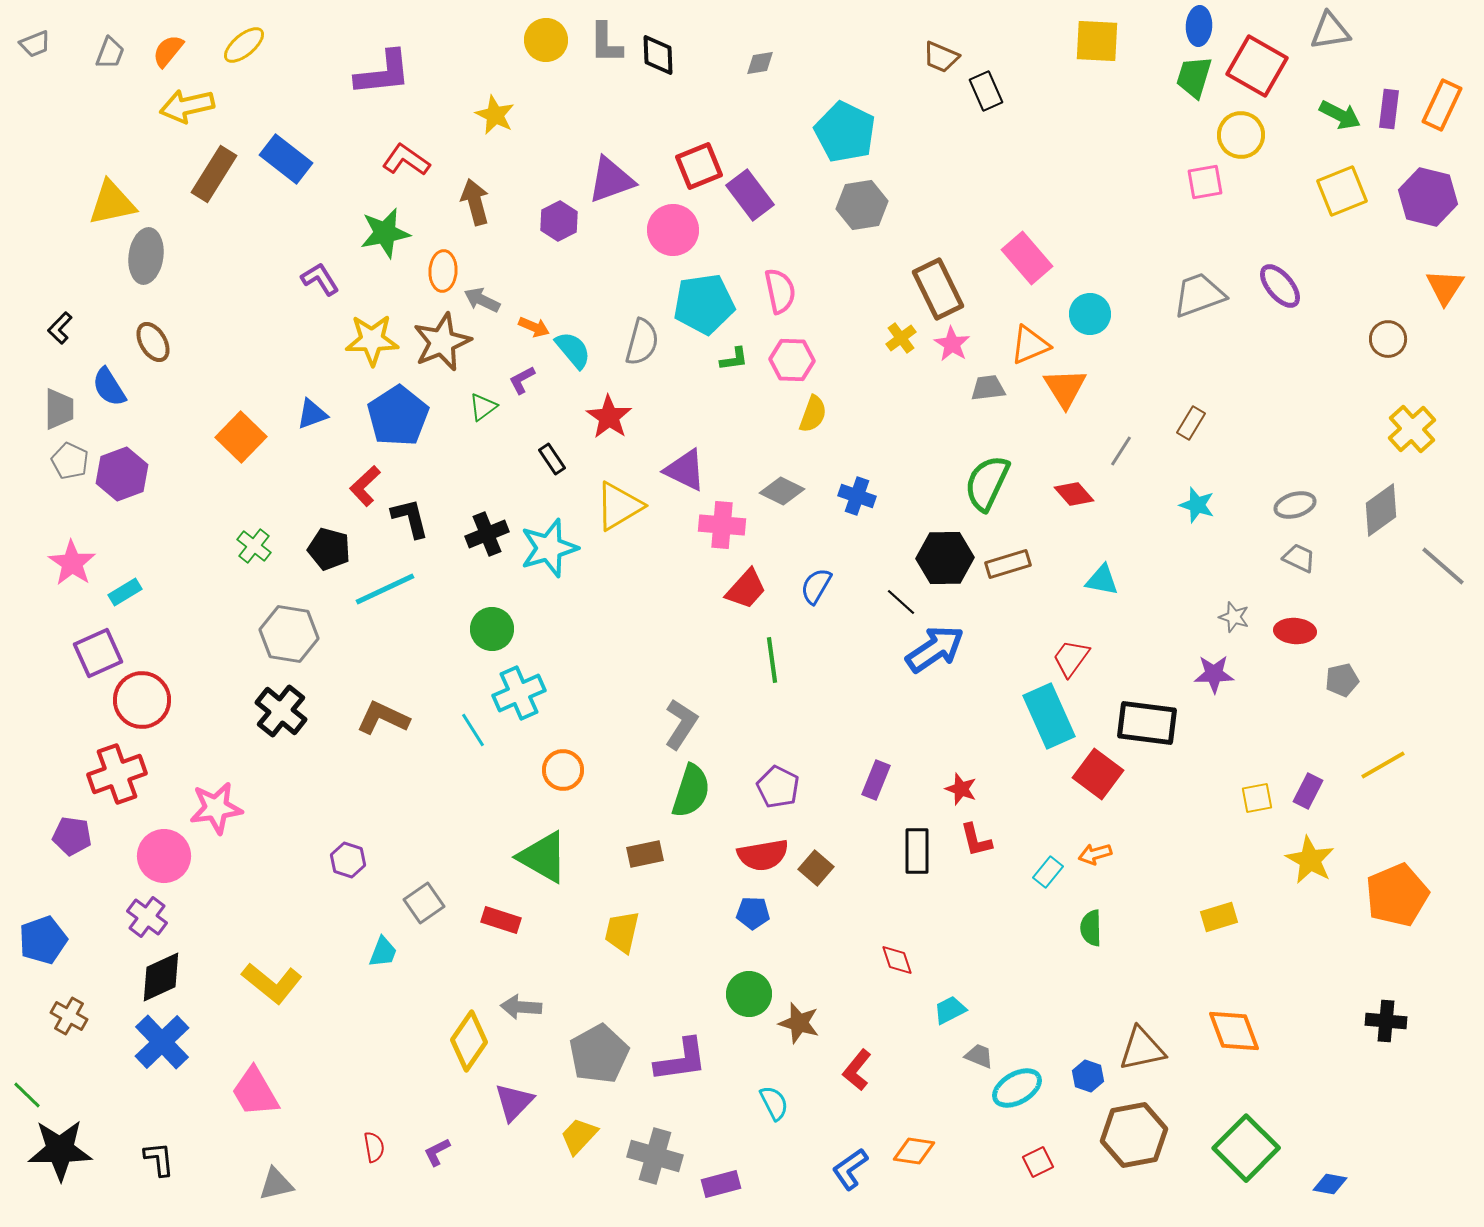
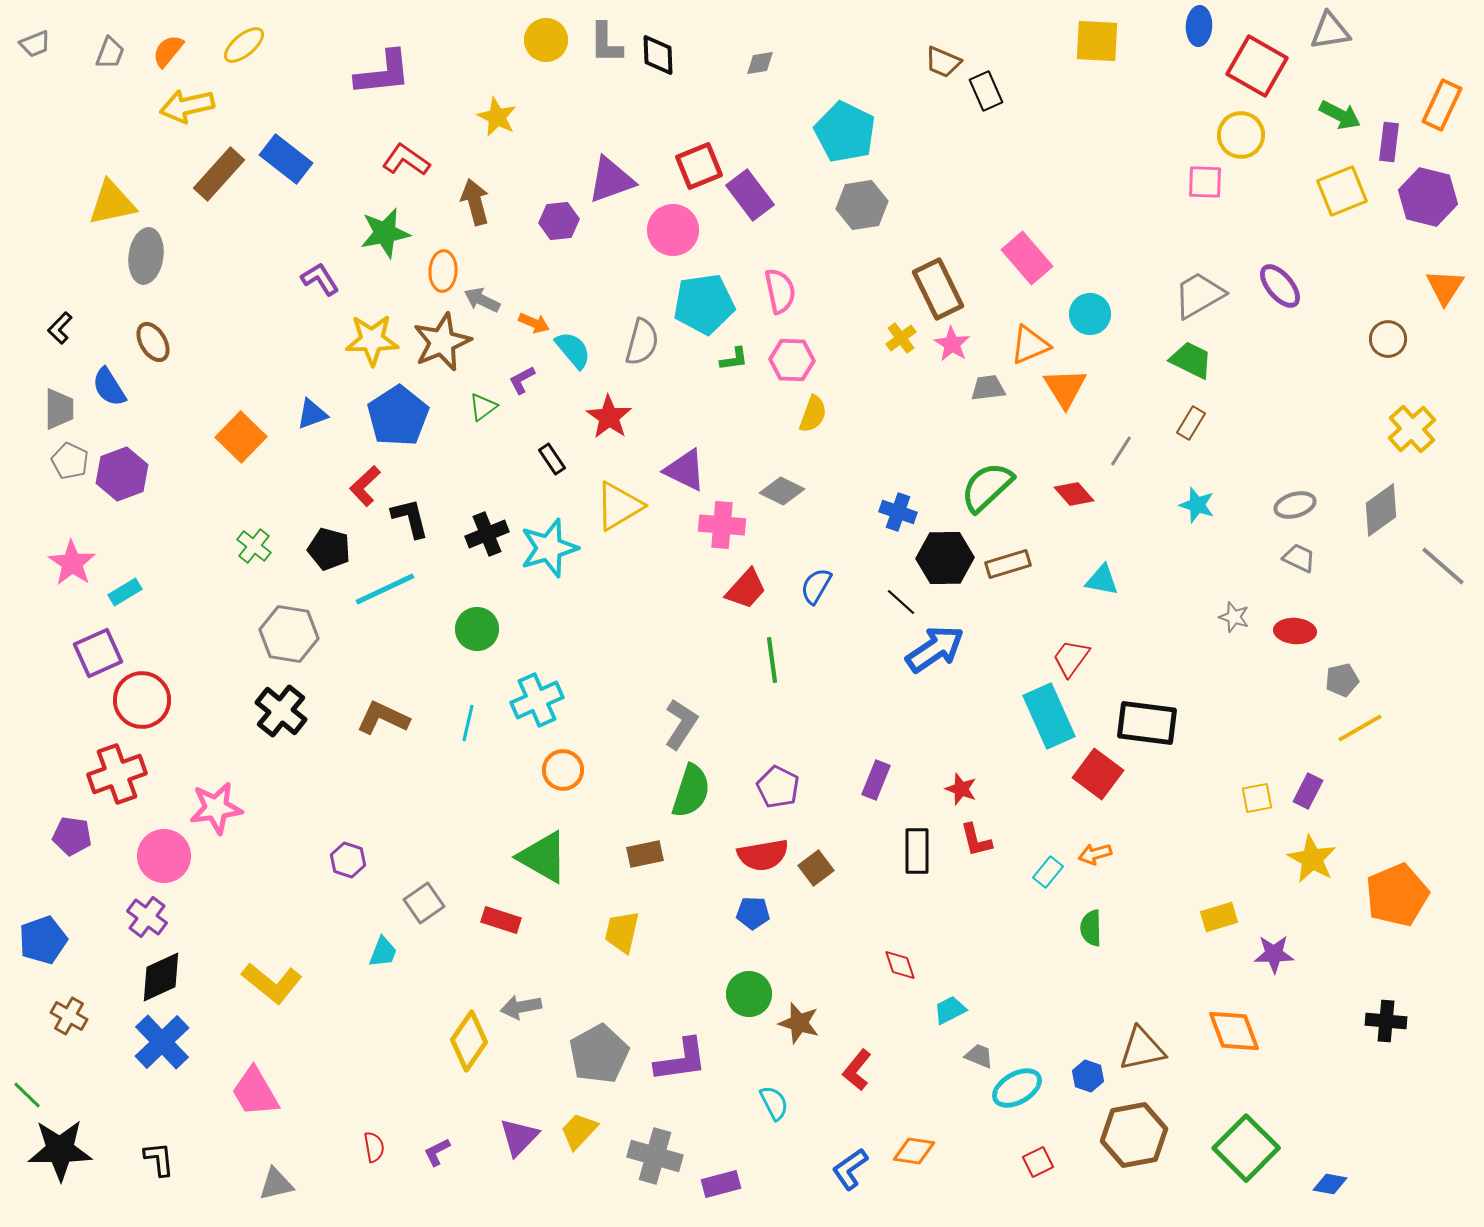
brown trapezoid at (941, 57): moved 2 px right, 5 px down
green trapezoid at (1194, 77): moved 3 px left, 283 px down; rotated 99 degrees clockwise
purple rectangle at (1389, 109): moved 33 px down
yellow star at (495, 115): moved 2 px right, 2 px down
brown rectangle at (214, 174): moved 5 px right; rotated 10 degrees clockwise
pink square at (1205, 182): rotated 12 degrees clockwise
purple hexagon at (559, 221): rotated 21 degrees clockwise
gray trapezoid at (1199, 295): rotated 10 degrees counterclockwise
orange arrow at (534, 327): moved 4 px up
green semicircle at (987, 483): moved 4 px down; rotated 22 degrees clockwise
blue cross at (857, 496): moved 41 px right, 16 px down
green circle at (492, 629): moved 15 px left
purple star at (1214, 674): moved 60 px right, 280 px down
cyan cross at (519, 693): moved 18 px right, 7 px down
cyan line at (473, 730): moved 5 px left, 7 px up; rotated 45 degrees clockwise
yellow line at (1383, 765): moved 23 px left, 37 px up
yellow star at (1310, 860): moved 2 px right, 1 px up
brown square at (816, 868): rotated 12 degrees clockwise
red diamond at (897, 960): moved 3 px right, 5 px down
gray arrow at (521, 1007): rotated 15 degrees counterclockwise
purple triangle at (514, 1102): moved 5 px right, 35 px down
yellow trapezoid at (579, 1136): moved 5 px up
